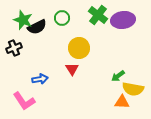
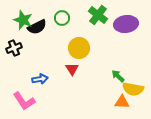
purple ellipse: moved 3 px right, 4 px down
green arrow: rotated 80 degrees clockwise
